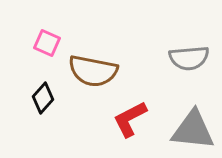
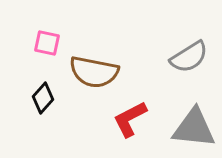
pink square: rotated 12 degrees counterclockwise
gray semicircle: moved 1 px up; rotated 27 degrees counterclockwise
brown semicircle: moved 1 px right, 1 px down
gray triangle: moved 1 px right, 2 px up
